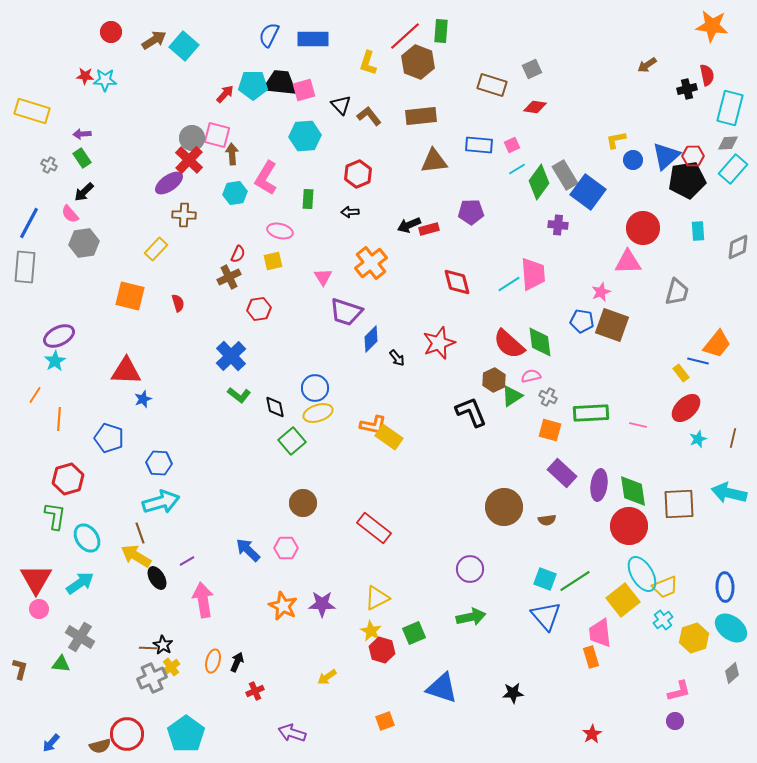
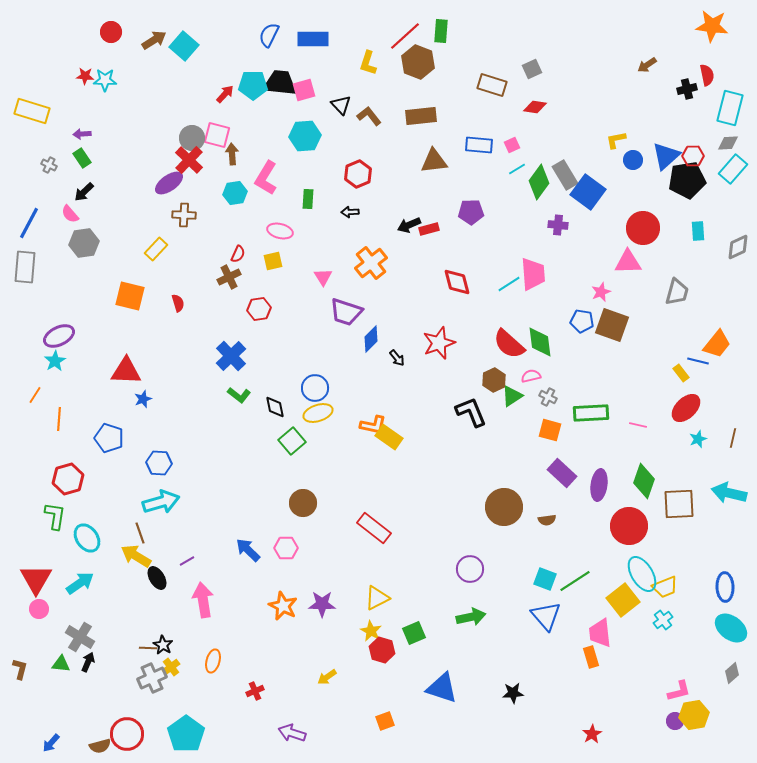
green diamond at (633, 491): moved 11 px right, 10 px up; rotated 28 degrees clockwise
yellow hexagon at (694, 638): moved 77 px down; rotated 8 degrees clockwise
black arrow at (237, 662): moved 149 px left
